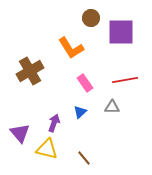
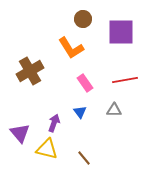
brown circle: moved 8 px left, 1 px down
gray triangle: moved 2 px right, 3 px down
blue triangle: rotated 24 degrees counterclockwise
